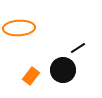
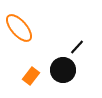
orange ellipse: rotated 52 degrees clockwise
black line: moved 1 px left, 1 px up; rotated 14 degrees counterclockwise
